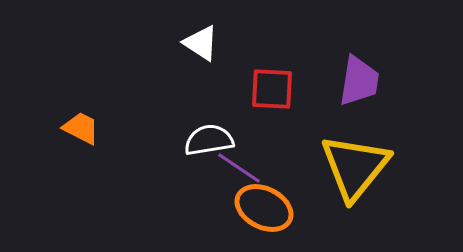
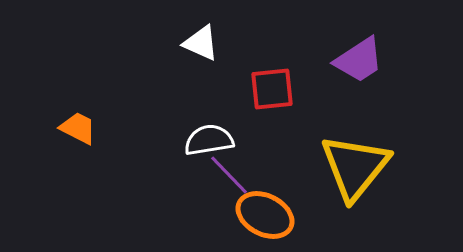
white triangle: rotated 9 degrees counterclockwise
purple trapezoid: moved 21 px up; rotated 48 degrees clockwise
red square: rotated 9 degrees counterclockwise
orange trapezoid: moved 3 px left
purple line: moved 10 px left, 7 px down; rotated 12 degrees clockwise
orange ellipse: moved 1 px right, 7 px down
